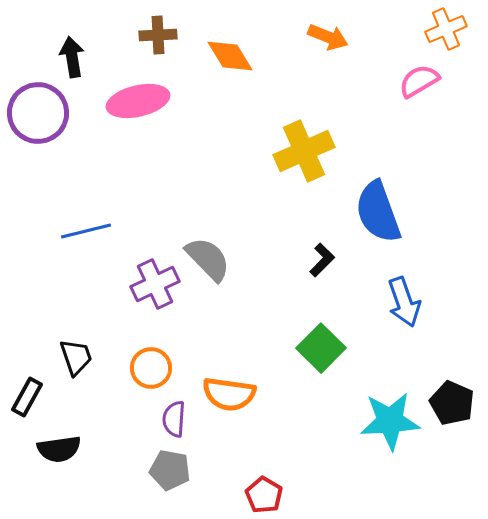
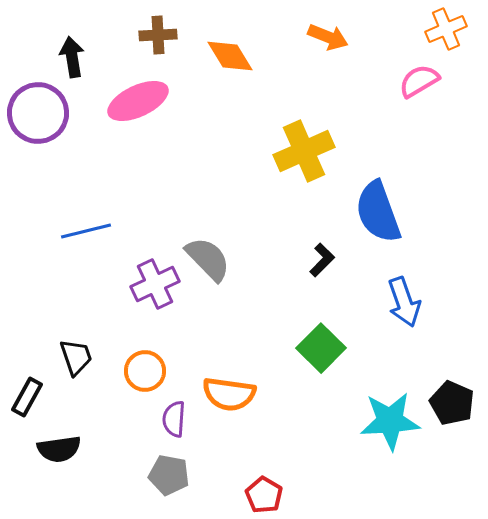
pink ellipse: rotated 12 degrees counterclockwise
orange circle: moved 6 px left, 3 px down
gray pentagon: moved 1 px left, 5 px down
